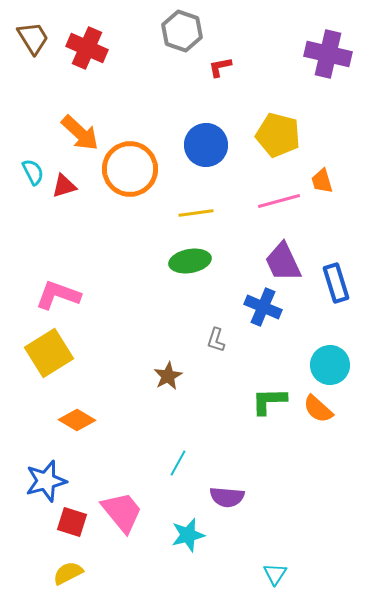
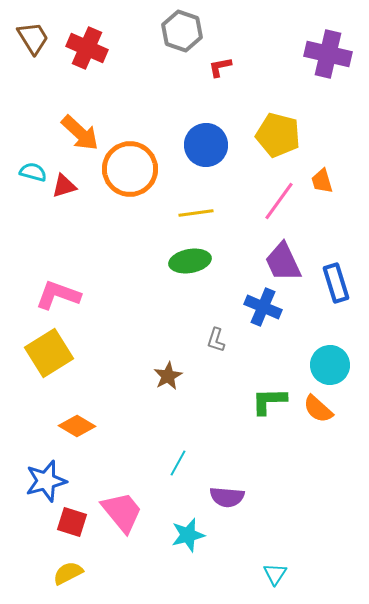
cyan semicircle: rotated 48 degrees counterclockwise
pink line: rotated 39 degrees counterclockwise
orange diamond: moved 6 px down
